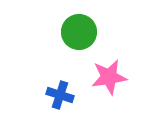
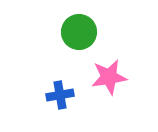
blue cross: rotated 28 degrees counterclockwise
